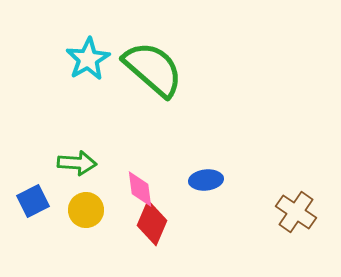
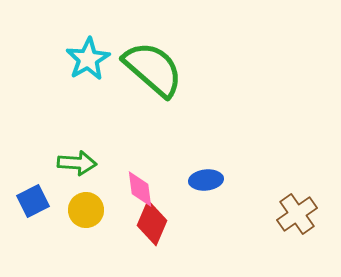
brown cross: moved 1 px right, 2 px down; rotated 21 degrees clockwise
